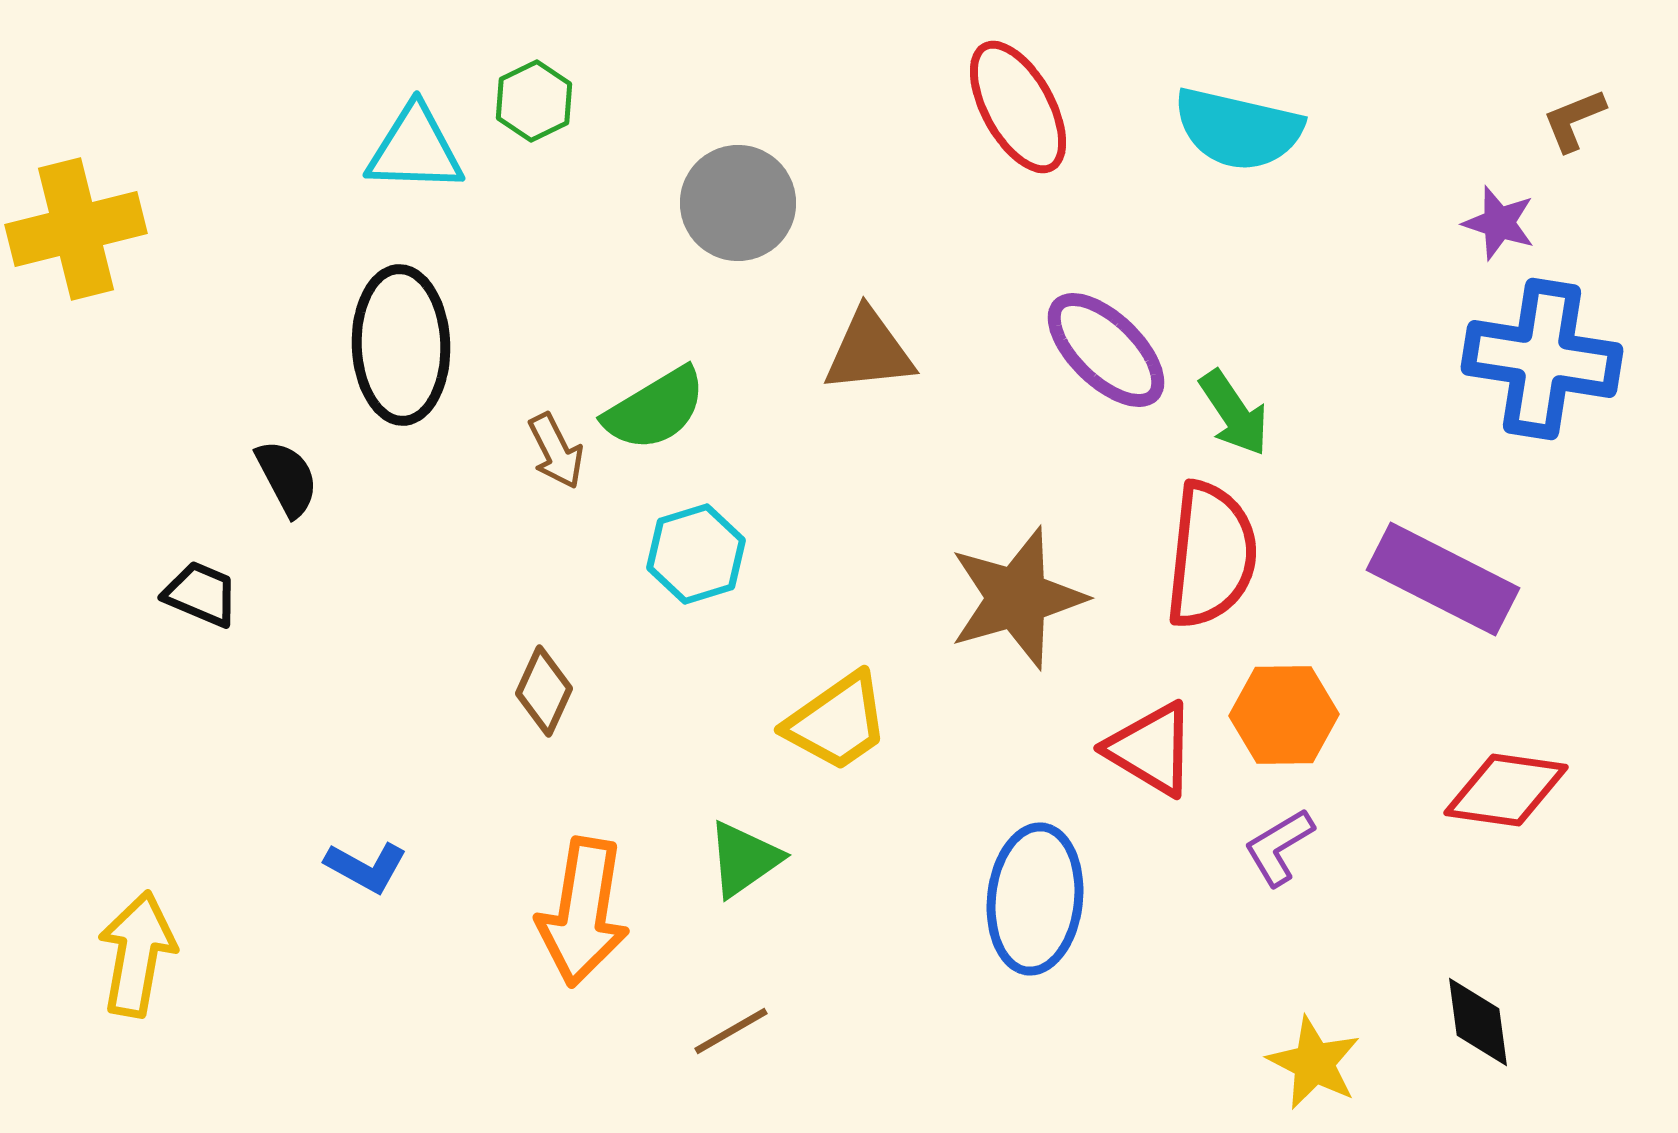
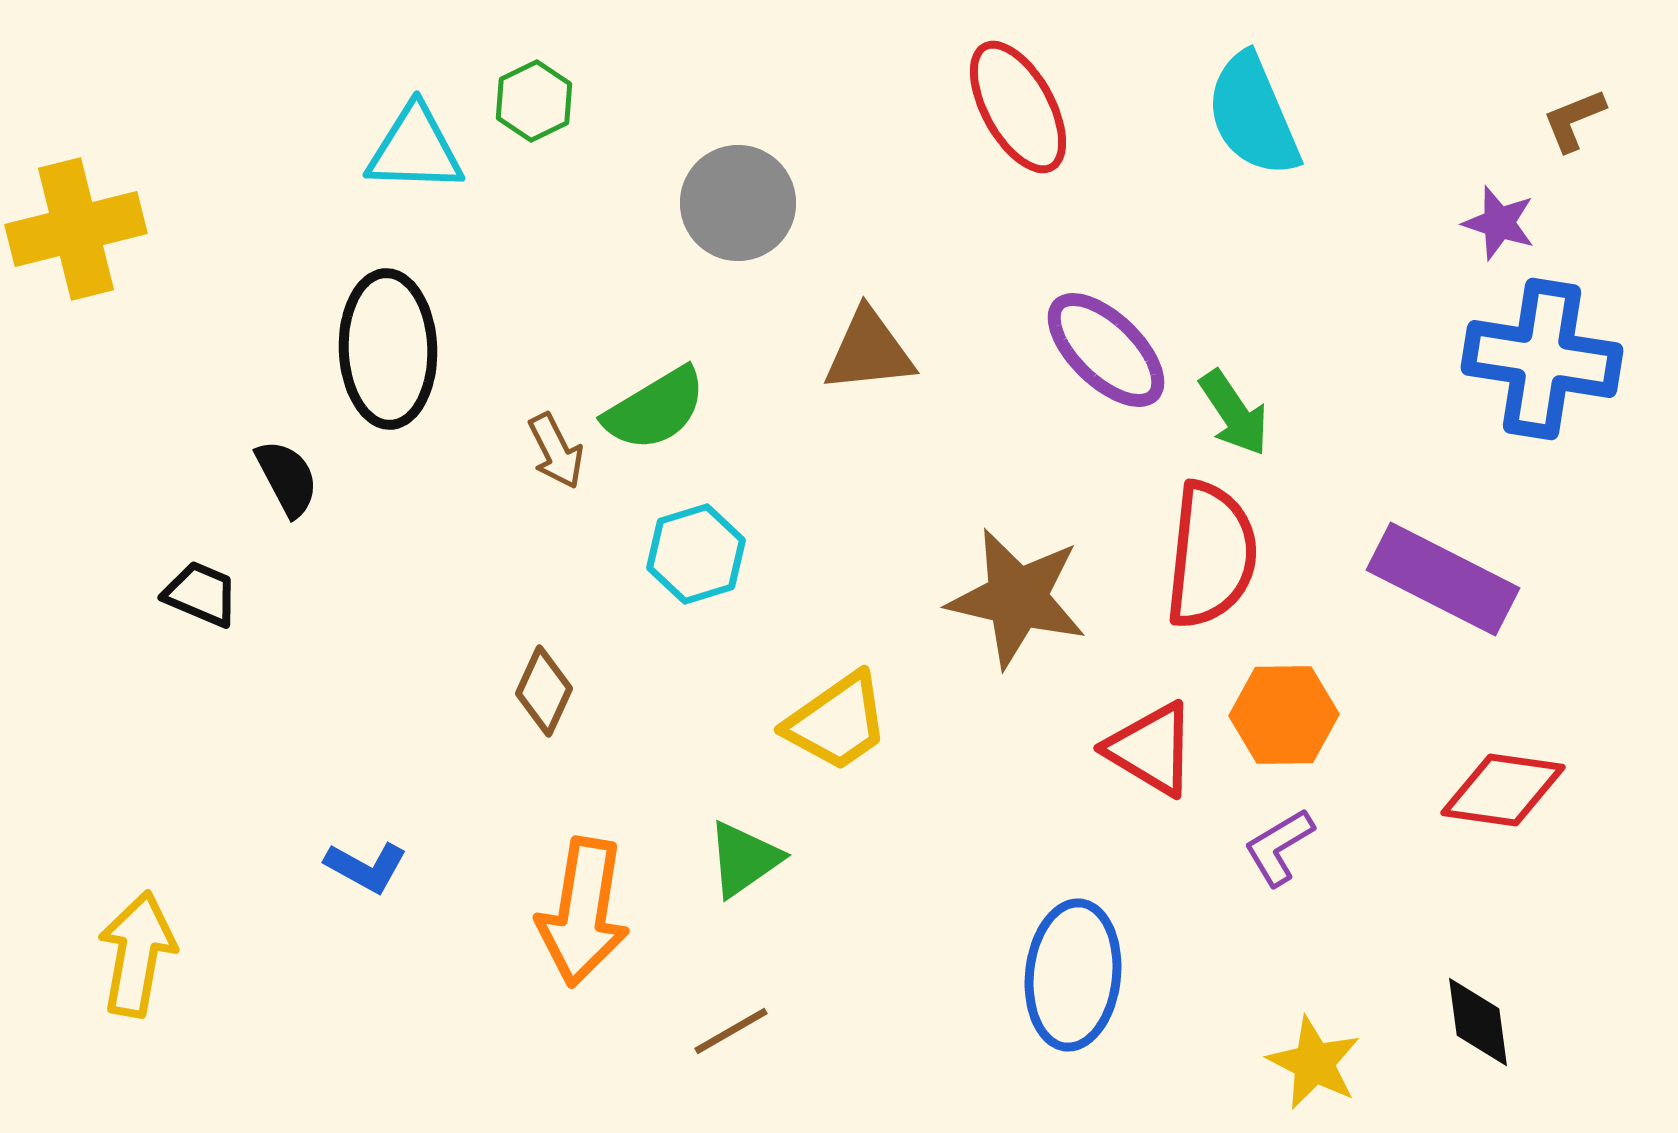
cyan semicircle: moved 15 px right, 14 px up; rotated 54 degrees clockwise
black ellipse: moved 13 px left, 4 px down
brown star: rotated 29 degrees clockwise
red diamond: moved 3 px left
blue ellipse: moved 38 px right, 76 px down
